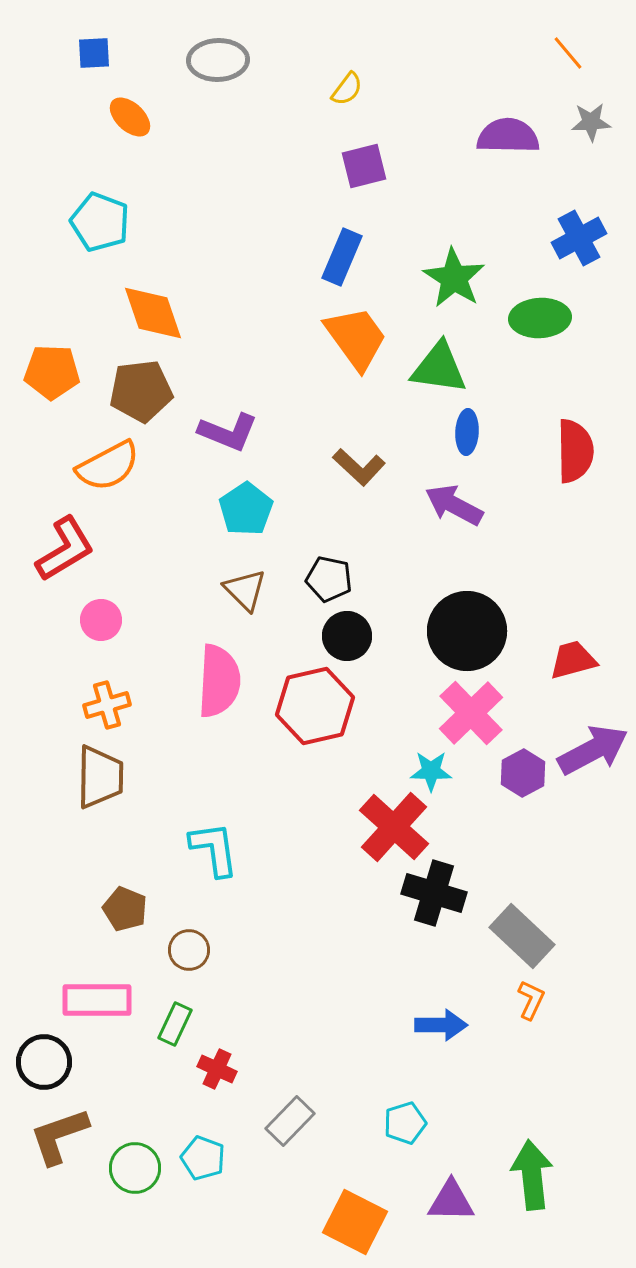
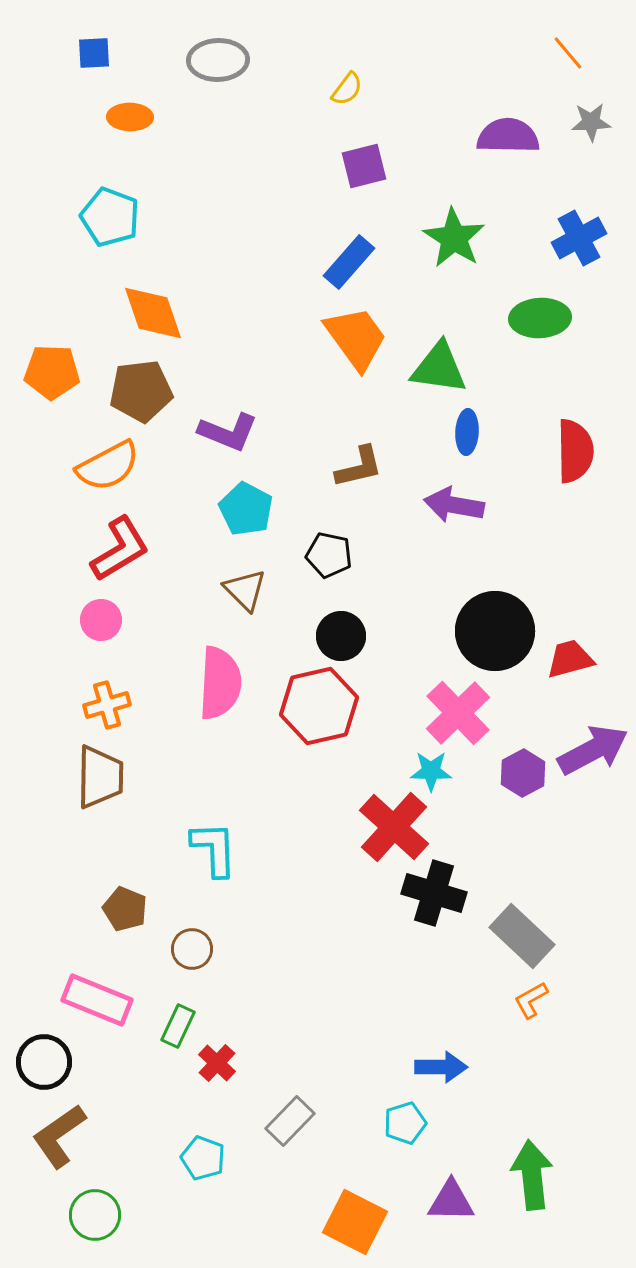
orange ellipse at (130, 117): rotated 42 degrees counterclockwise
cyan pentagon at (100, 222): moved 10 px right, 5 px up
blue rectangle at (342, 257): moved 7 px right, 5 px down; rotated 18 degrees clockwise
green star at (454, 278): moved 40 px up
brown L-shape at (359, 467): rotated 56 degrees counterclockwise
purple arrow at (454, 505): rotated 18 degrees counterclockwise
cyan pentagon at (246, 509): rotated 10 degrees counterclockwise
red L-shape at (65, 549): moved 55 px right
black pentagon at (329, 579): moved 24 px up
black circle at (467, 631): moved 28 px right
black circle at (347, 636): moved 6 px left
red trapezoid at (573, 660): moved 3 px left, 1 px up
pink semicircle at (219, 681): moved 1 px right, 2 px down
red hexagon at (315, 706): moved 4 px right
pink cross at (471, 713): moved 13 px left
cyan L-shape at (214, 849): rotated 6 degrees clockwise
brown circle at (189, 950): moved 3 px right, 1 px up
pink rectangle at (97, 1000): rotated 22 degrees clockwise
orange L-shape at (531, 1000): rotated 144 degrees counterclockwise
green rectangle at (175, 1024): moved 3 px right, 2 px down
blue arrow at (441, 1025): moved 42 px down
red cross at (217, 1069): moved 6 px up; rotated 18 degrees clockwise
brown L-shape at (59, 1136): rotated 16 degrees counterclockwise
green circle at (135, 1168): moved 40 px left, 47 px down
